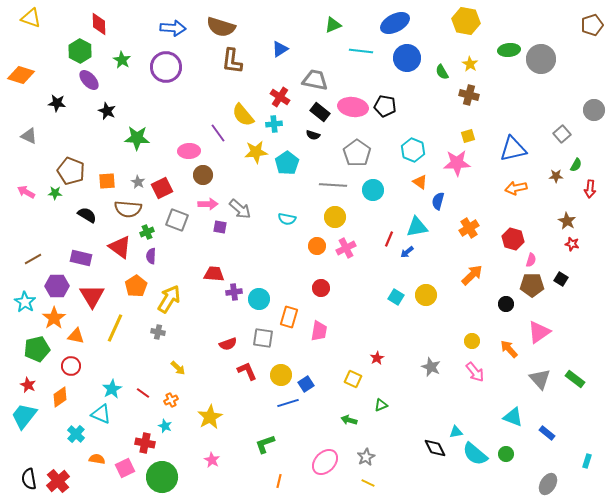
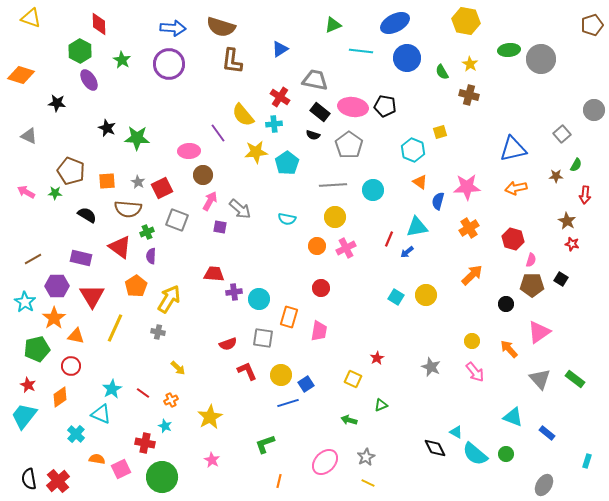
purple circle at (166, 67): moved 3 px right, 3 px up
purple ellipse at (89, 80): rotated 10 degrees clockwise
black star at (107, 111): moved 17 px down
yellow square at (468, 136): moved 28 px left, 4 px up
gray pentagon at (357, 153): moved 8 px left, 8 px up
pink star at (457, 163): moved 10 px right, 24 px down
gray line at (333, 185): rotated 8 degrees counterclockwise
red arrow at (590, 189): moved 5 px left, 6 px down
pink arrow at (208, 204): moved 2 px right, 3 px up; rotated 60 degrees counterclockwise
cyan triangle at (456, 432): rotated 40 degrees clockwise
pink square at (125, 468): moved 4 px left, 1 px down
gray ellipse at (548, 484): moved 4 px left, 1 px down
